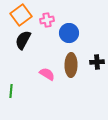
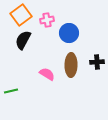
green line: rotated 72 degrees clockwise
